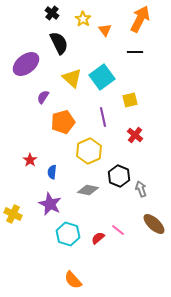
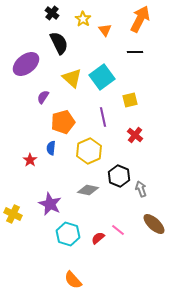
blue semicircle: moved 1 px left, 24 px up
